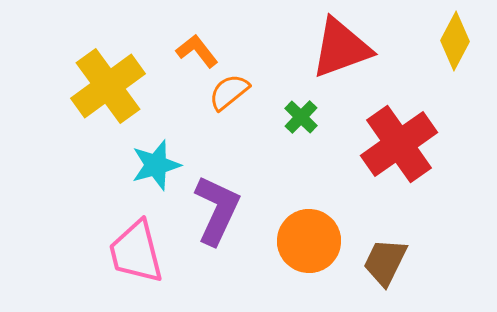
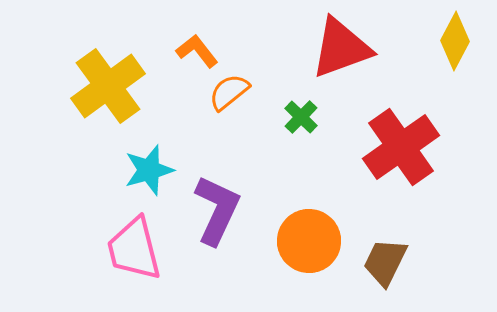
red cross: moved 2 px right, 3 px down
cyan star: moved 7 px left, 5 px down
pink trapezoid: moved 2 px left, 3 px up
